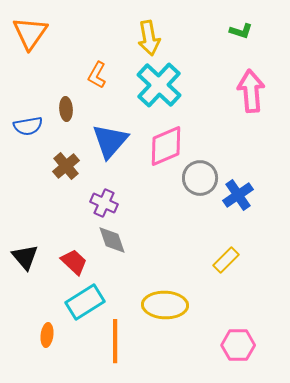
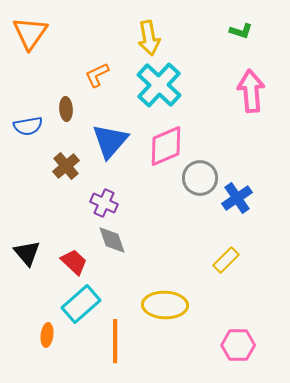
orange L-shape: rotated 36 degrees clockwise
blue cross: moved 1 px left, 3 px down
black triangle: moved 2 px right, 4 px up
cyan rectangle: moved 4 px left, 2 px down; rotated 9 degrees counterclockwise
